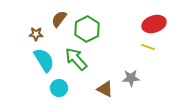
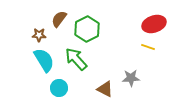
brown star: moved 3 px right, 1 px down
